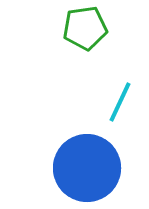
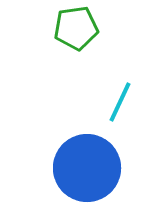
green pentagon: moved 9 px left
